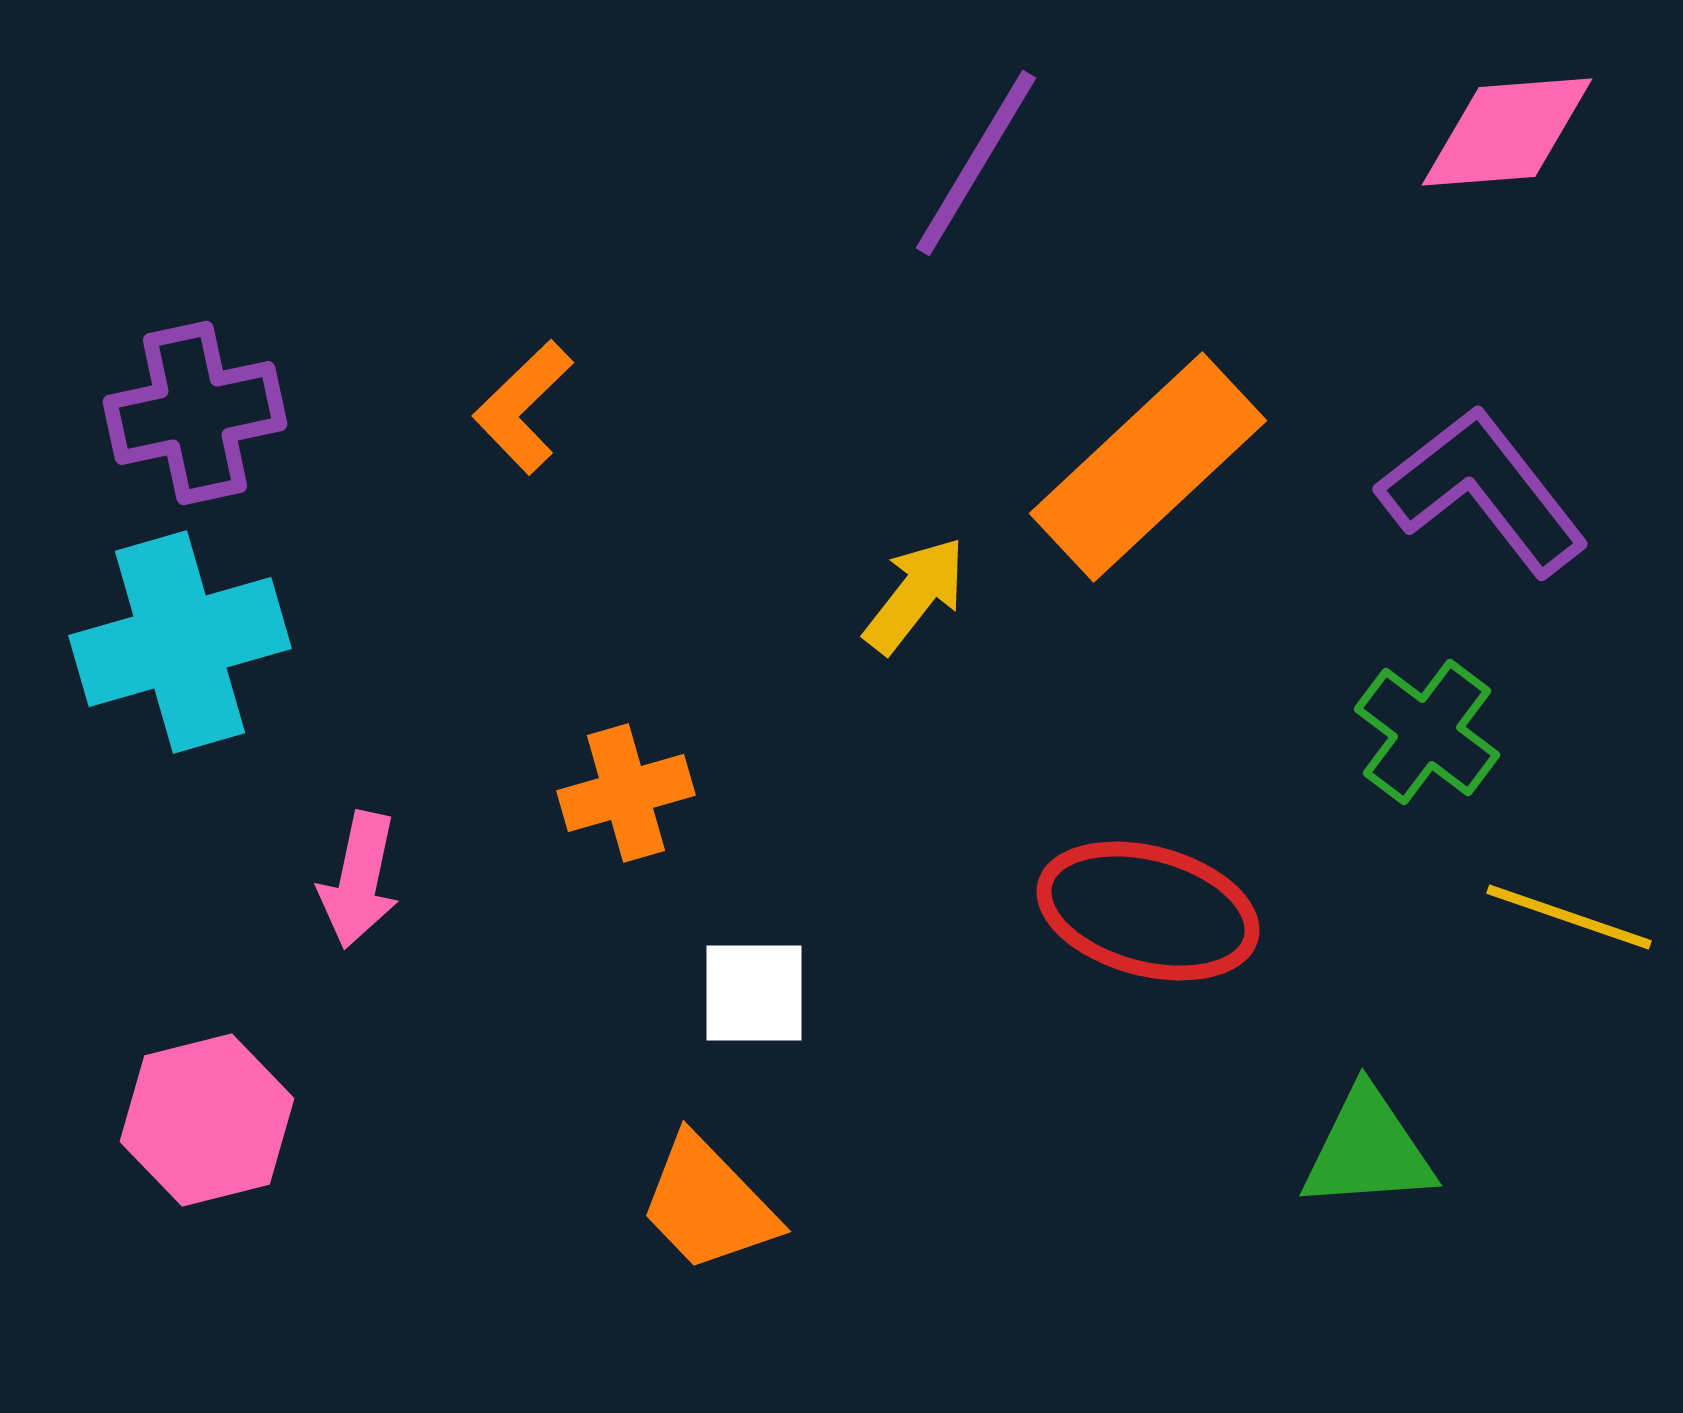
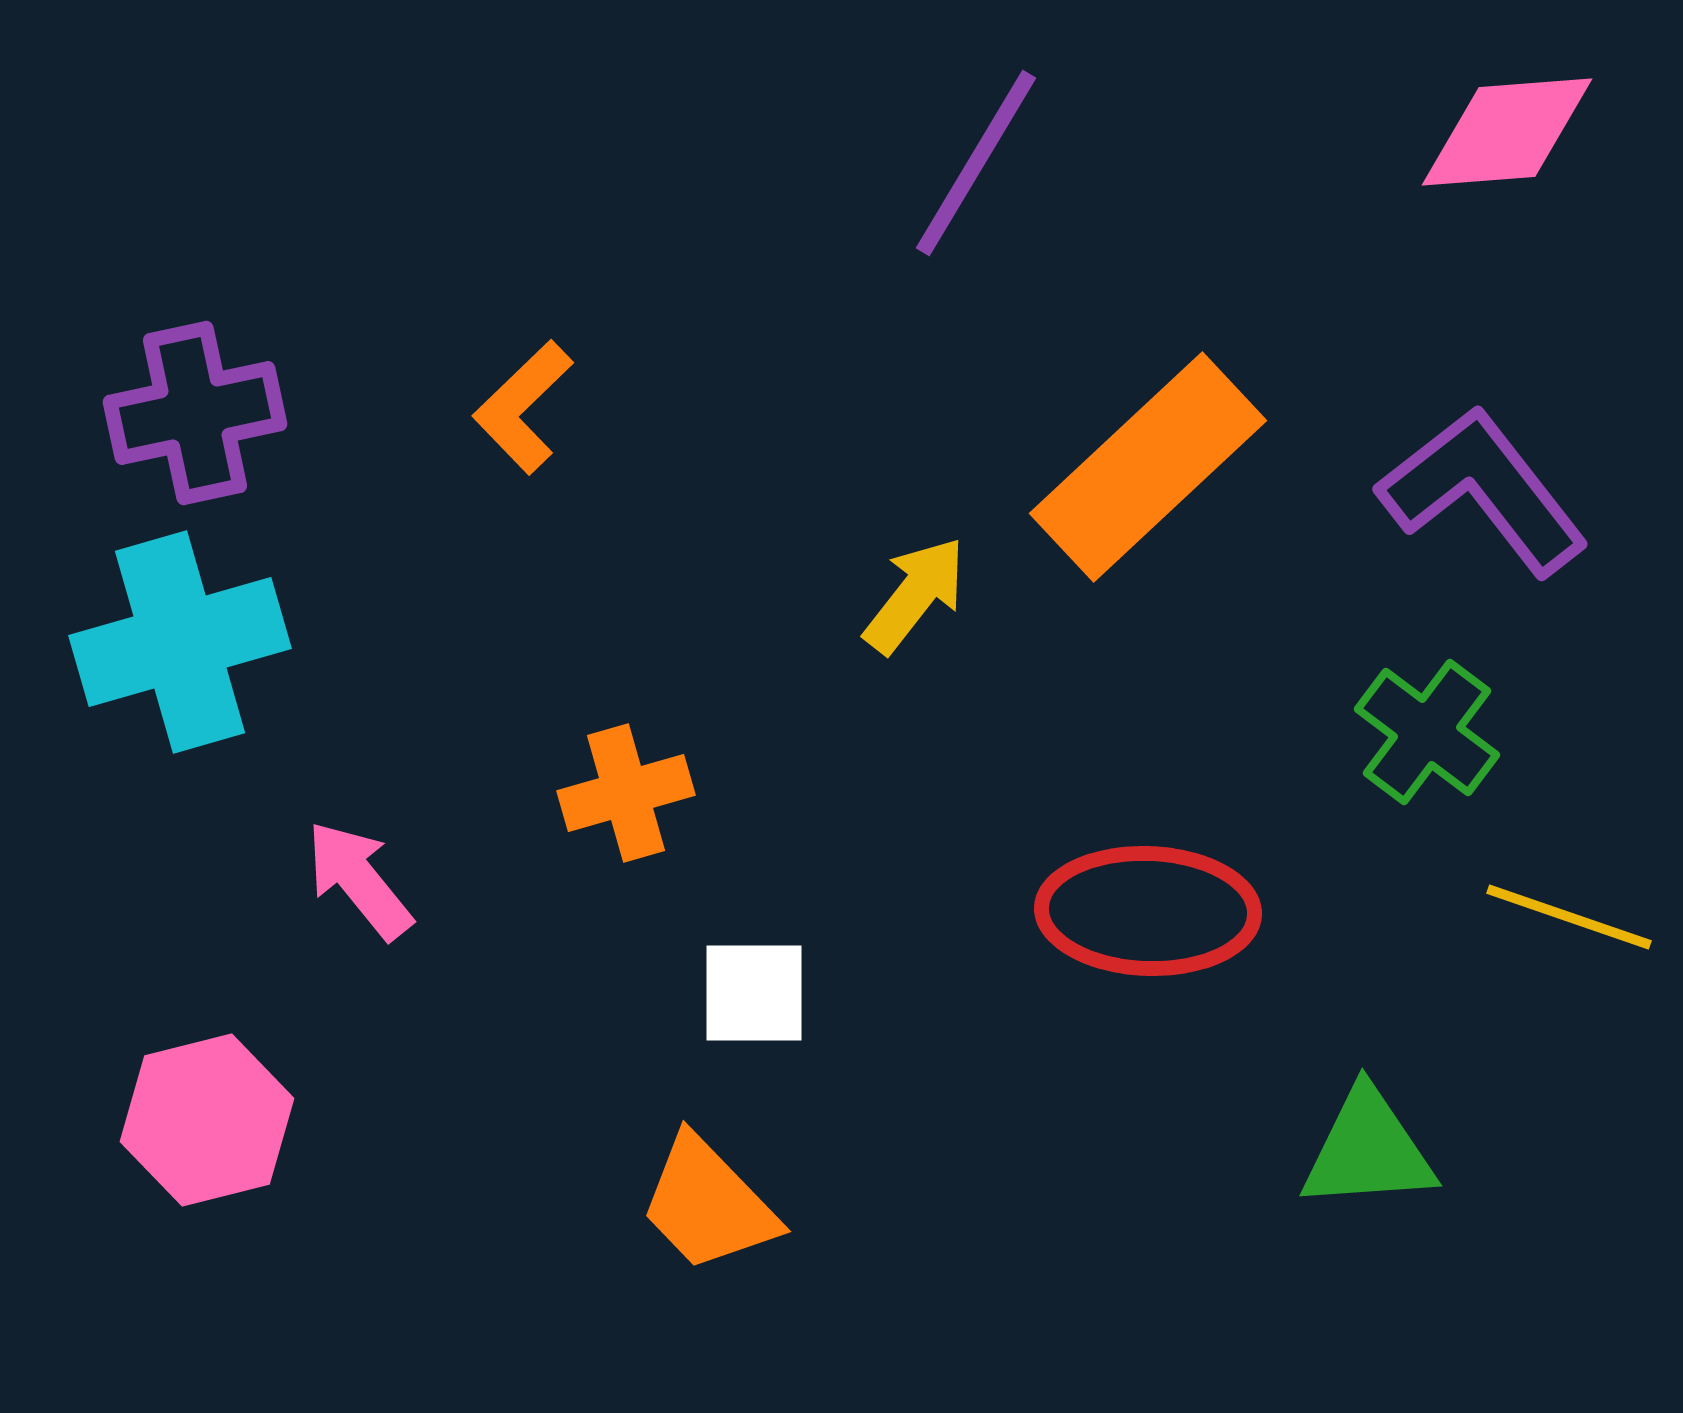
pink arrow: rotated 129 degrees clockwise
red ellipse: rotated 13 degrees counterclockwise
